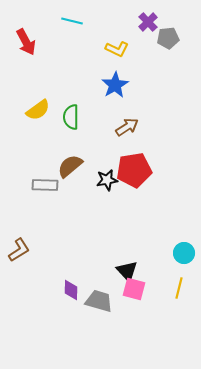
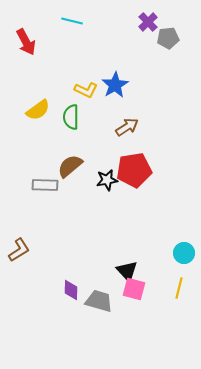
yellow L-shape: moved 31 px left, 41 px down
